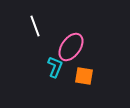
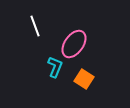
pink ellipse: moved 3 px right, 3 px up
orange square: moved 3 px down; rotated 24 degrees clockwise
